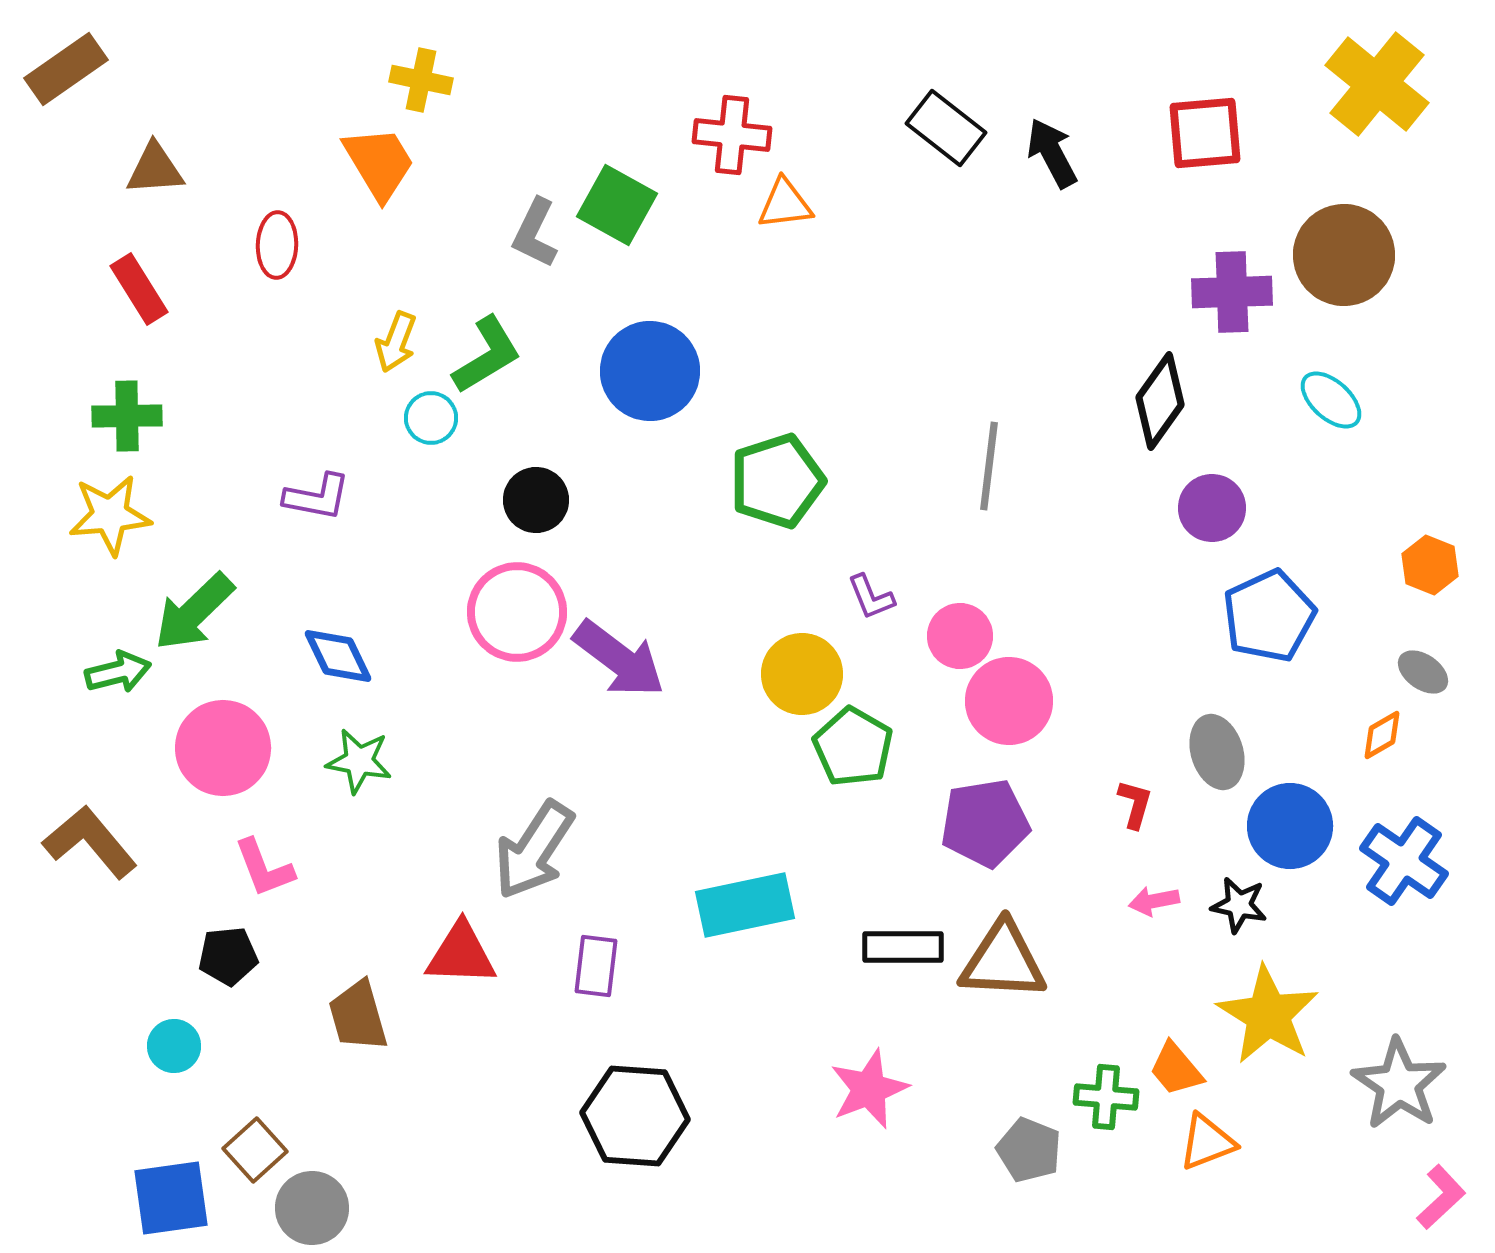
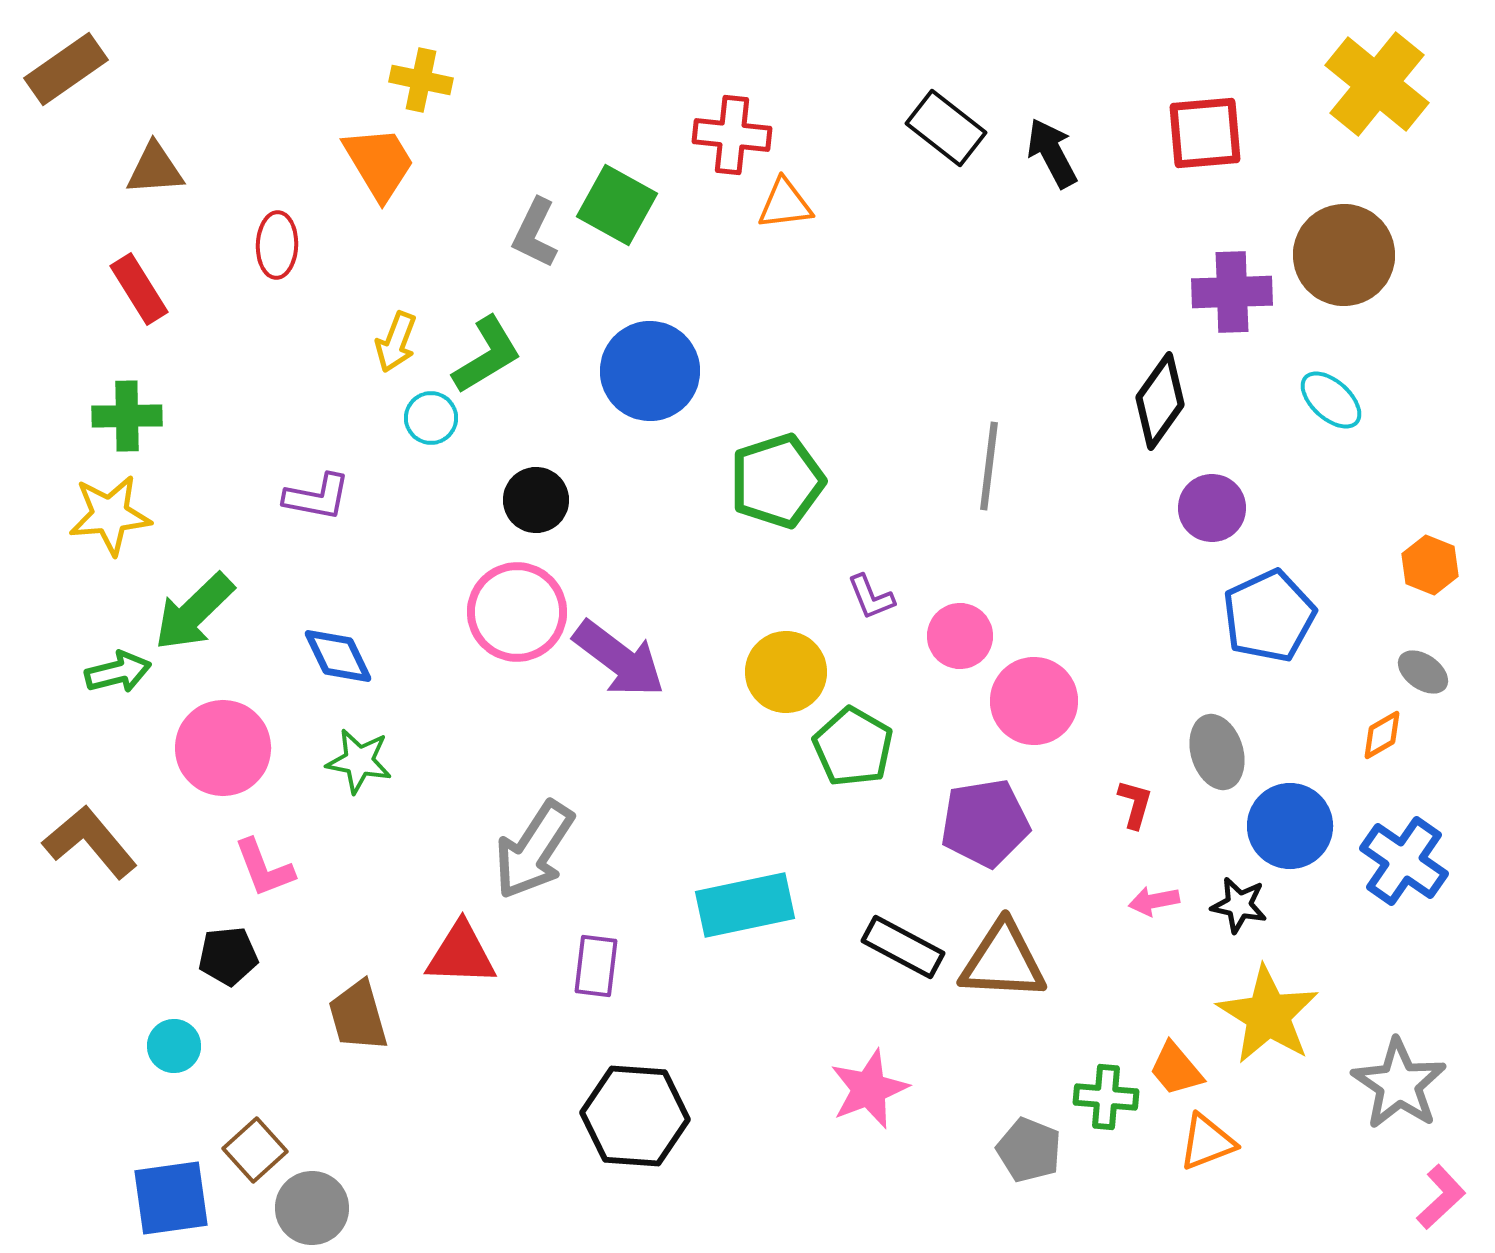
yellow circle at (802, 674): moved 16 px left, 2 px up
pink circle at (1009, 701): moved 25 px right
black rectangle at (903, 947): rotated 28 degrees clockwise
